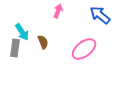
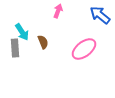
gray rectangle: rotated 12 degrees counterclockwise
